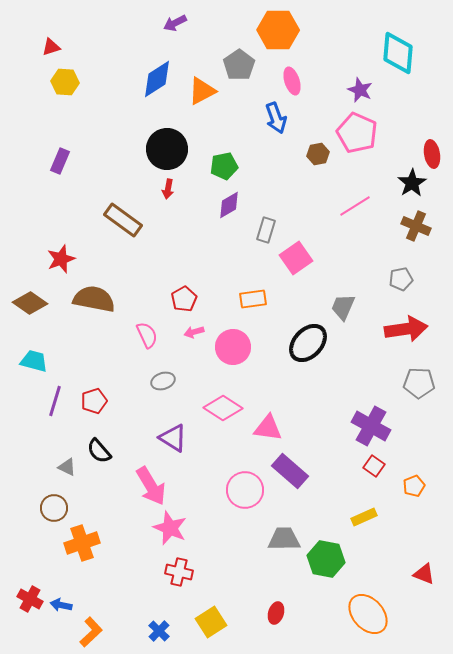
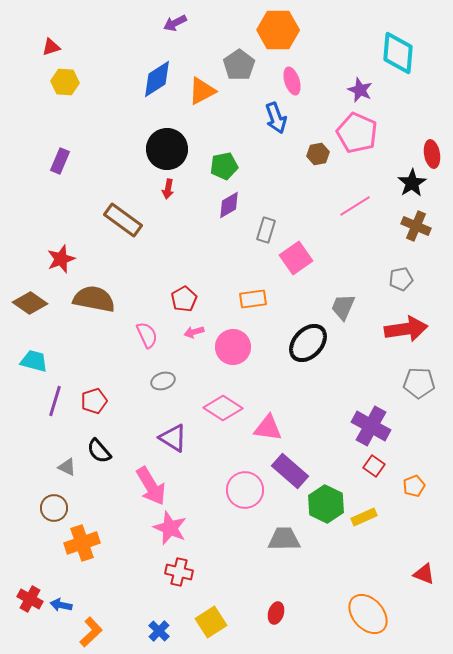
green hexagon at (326, 559): moved 55 px up; rotated 15 degrees clockwise
